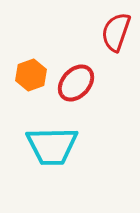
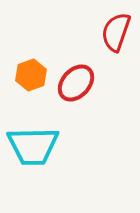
cyan trapezoid: moved 19 px left
